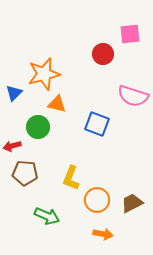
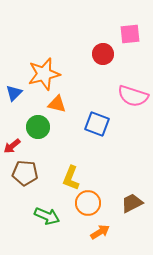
red arrow: rotated 24 degrees counterclockwise
orange circle: moved 9 px left, 3 px down
orange arrow: moved 3 px left, 2 px up; rotated 42 degrees counterclockwise
